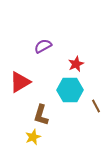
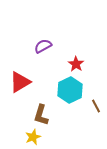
red star: rotated 14 degrees counterclockwise
cyan hexagon: rotated 25 degrees counterclockwise
